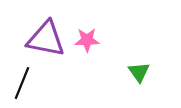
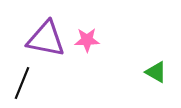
green triangle: moved 17 px right; rotated 25 degrees counterclockwise
